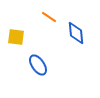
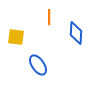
orange line: rotated 56 degrees clockwise
blue diamond: rotated 10 degrees clockwise
